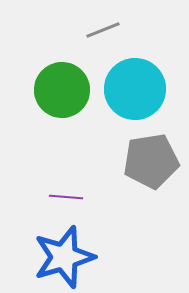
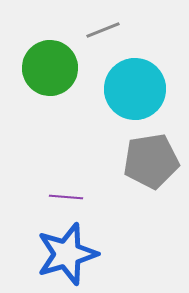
green circle: moved 12 px left, 22 px up
blue star: moved 3 px right, 3 px up
